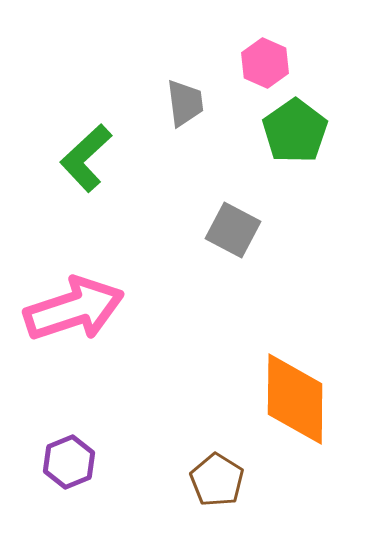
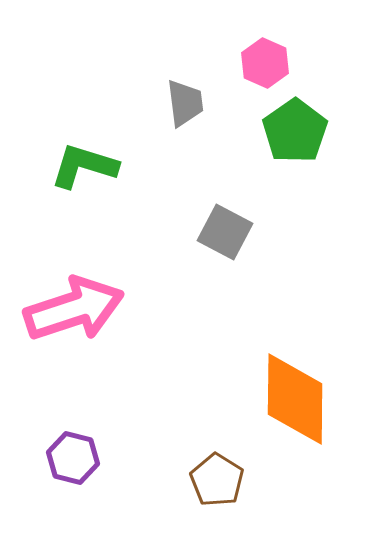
green L-shape: moved 2 px left, 8 px down; rotated 60 degrees clockwise
gray square: moved 8 px left, 2 px down
purple hexagon: moved 4 px right, 4 px up; rotated 24 degrees counterclockwise
